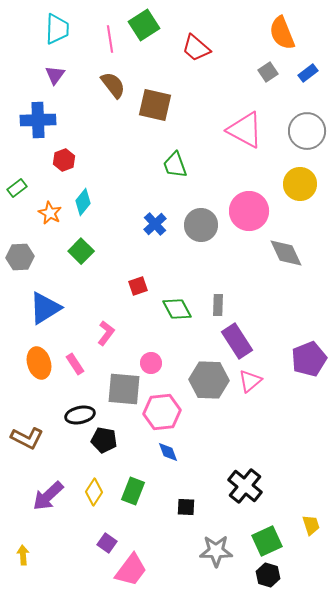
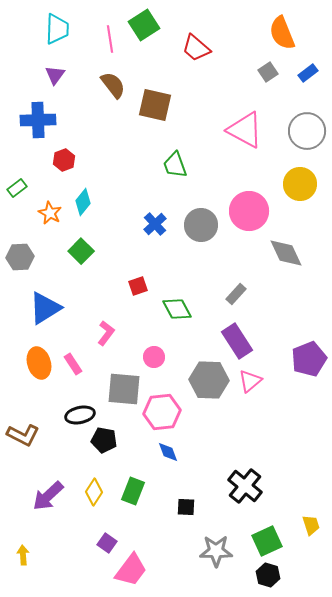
gray rectangle at (218, 305): moved 18 px right, 11 px up; rotated 40 degrees clockwise
pink circle at (151, 363): moved 3 px right, 6 px up
pink rectangle at (75, 364): moved 2 px left
brown L-shape at (27, 438): moved 4 px left, 3 px up
